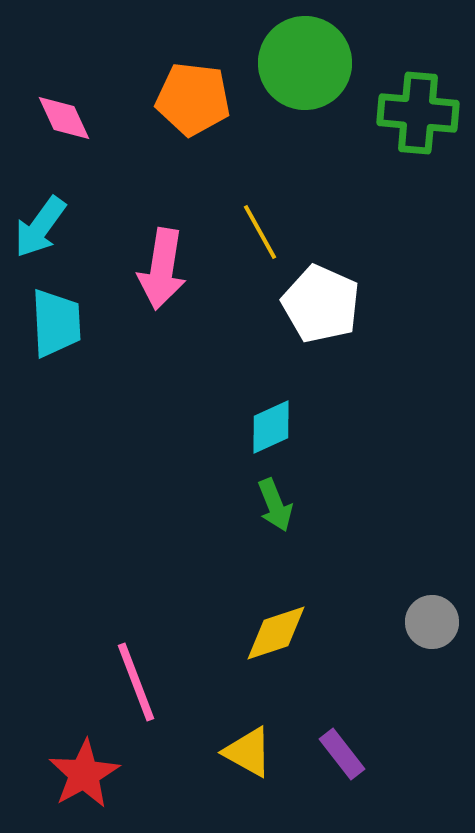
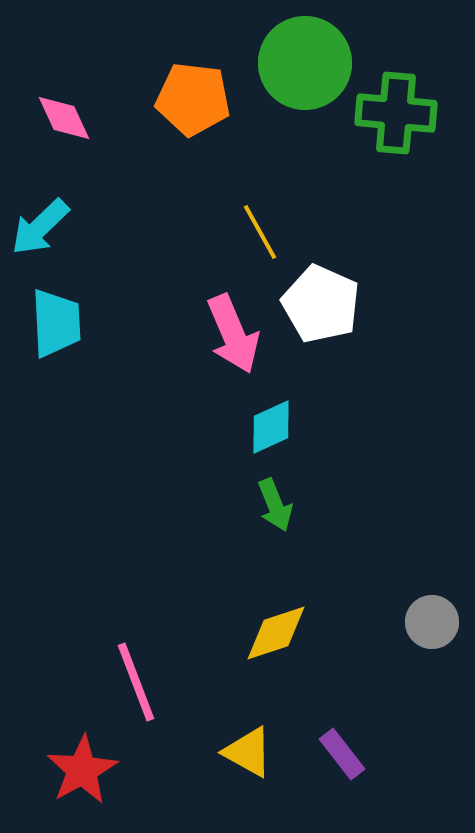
green cross: moved 22 px left
cyan arrow: rotated 10 degrees clockwise
pink arrow: moved 71 px right, 65 px down; rotated 32 degrees counterclockwise
red star: moved 2 px left, 4 px up
